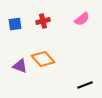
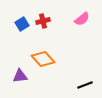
blue square: moved 7 px right; rotated 24 degrees counterclockwise
purple triangle: moved 10 px down; rotated 28 degrees counterclockwise
